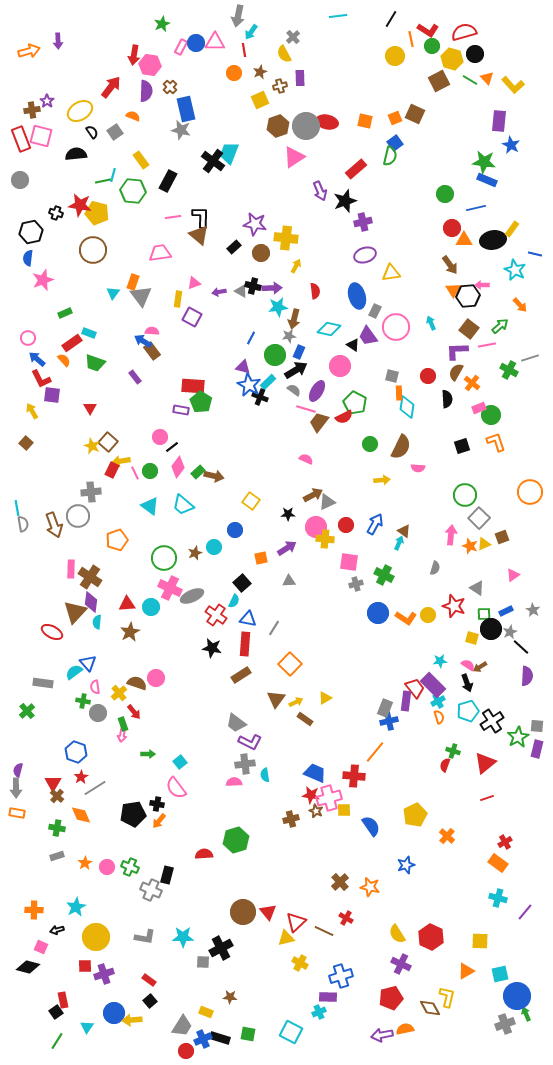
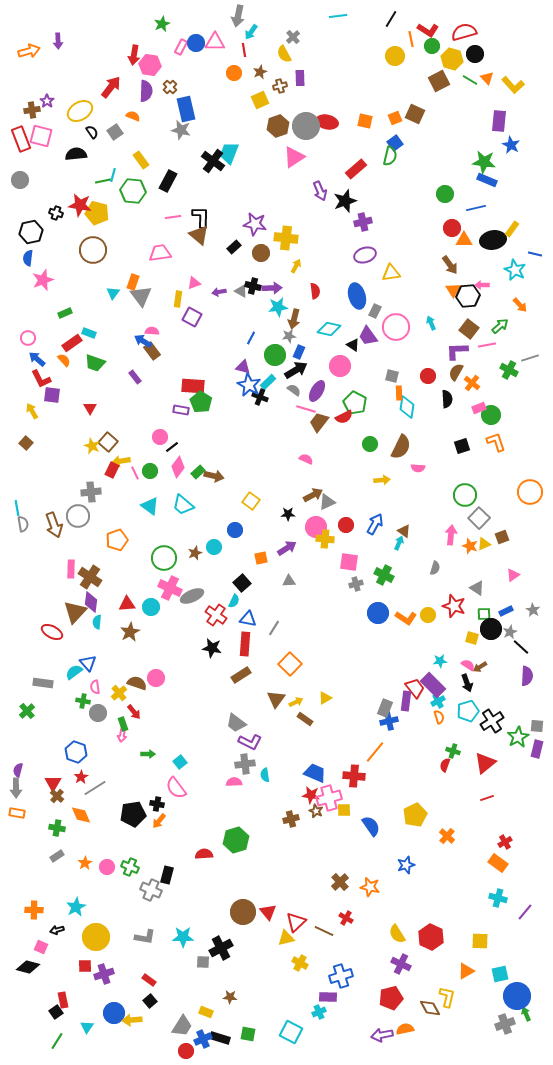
gray rectangle at (57, 856): rotated 16 degrees counterclockwise
